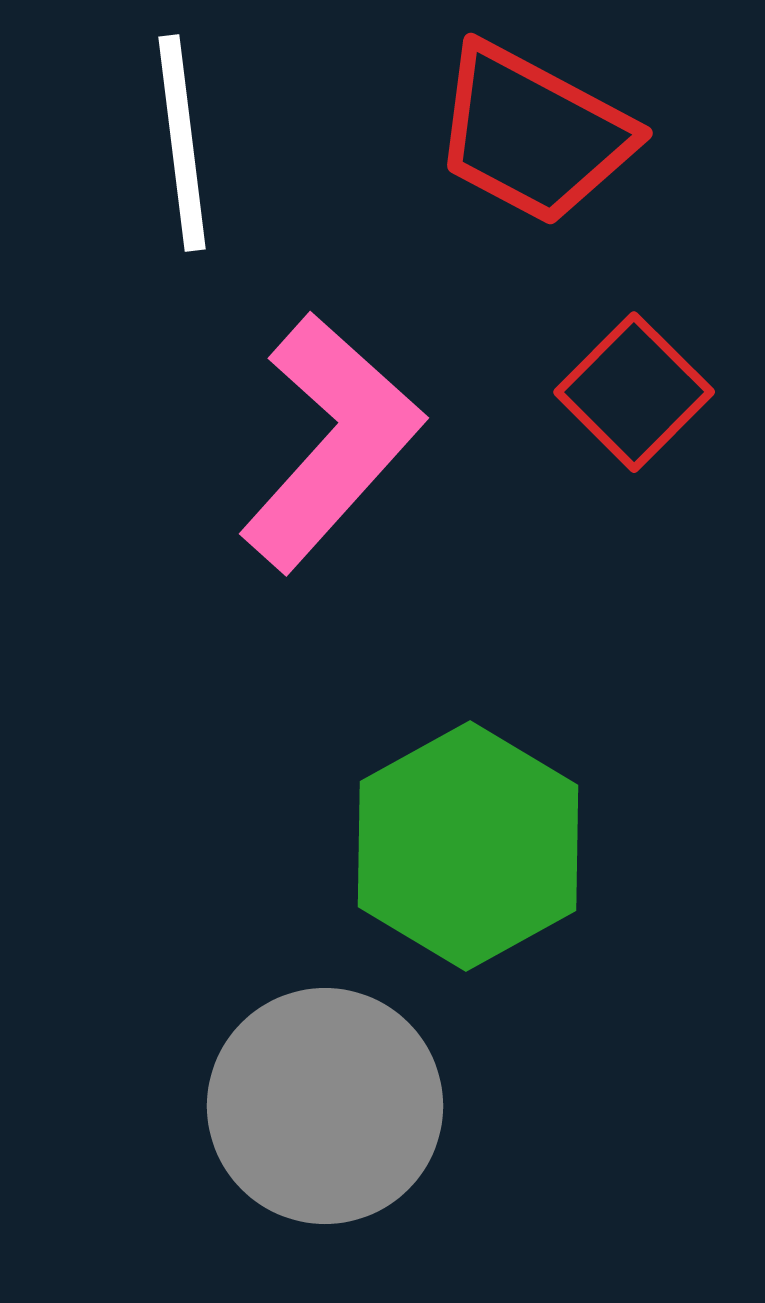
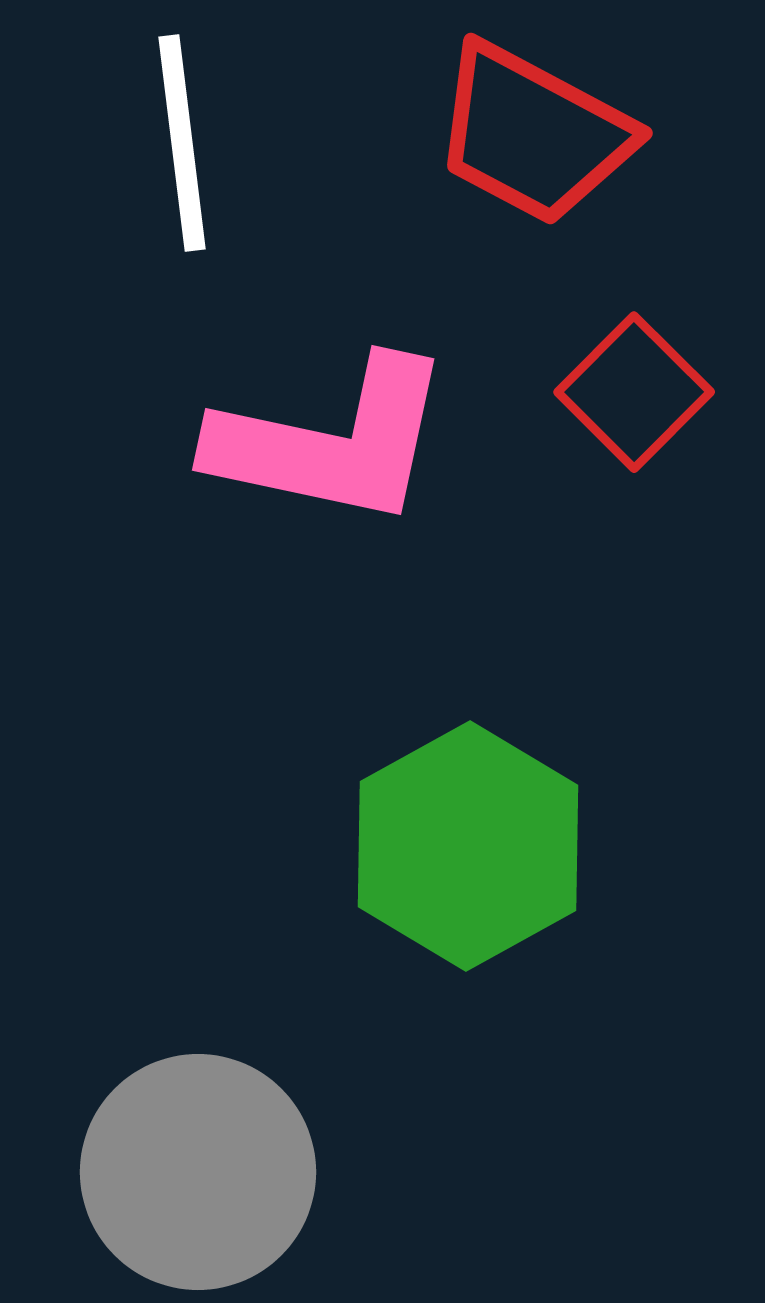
pink L-shape: rotated 60 degrees clockwise
gray circle: moved 127 px left, 66 px down
